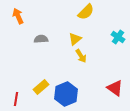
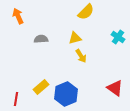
yellow triangle: moved 1 px up; rotated 24 degrees clockwise
